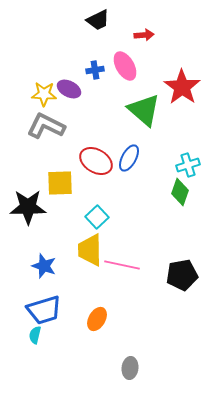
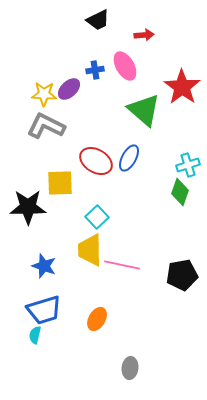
purple ellipse: rotated 70 degrees counterclockwise
